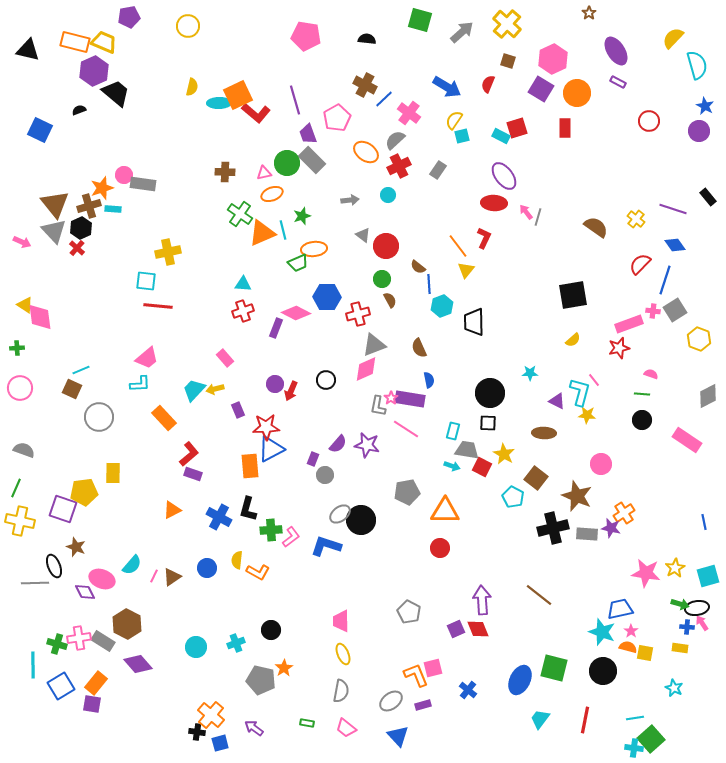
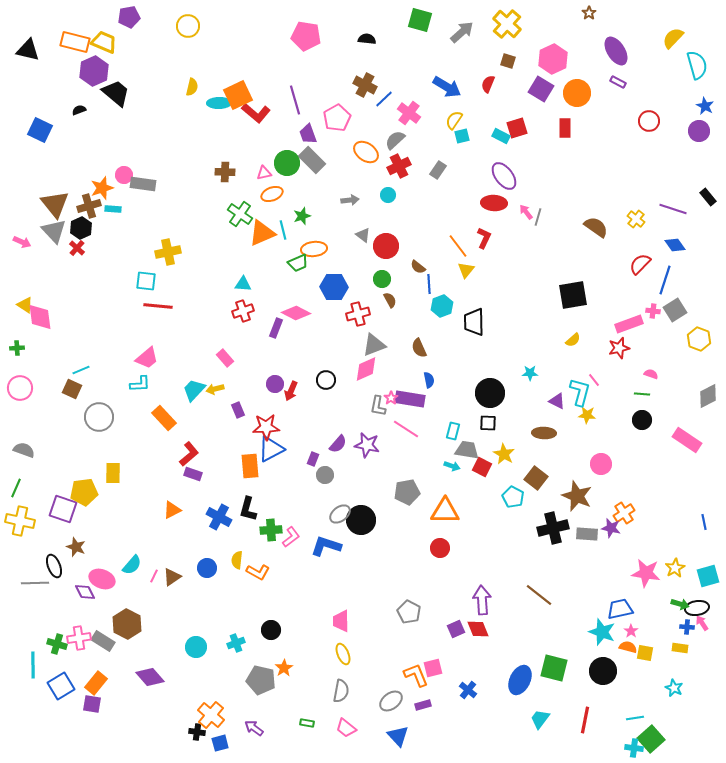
blue hexagon at (327, 297): moved 7 px right, 10 px up
purple diamond at (138, 664): moved 12 px right, 13 px down
